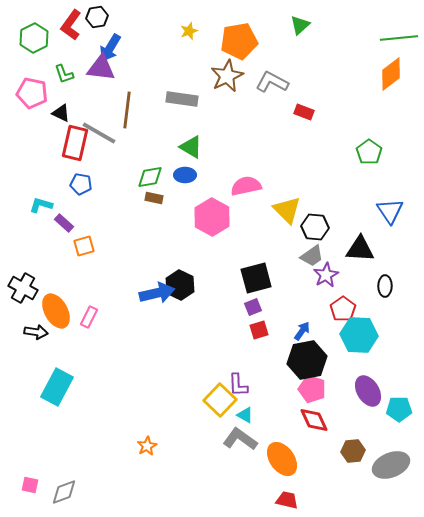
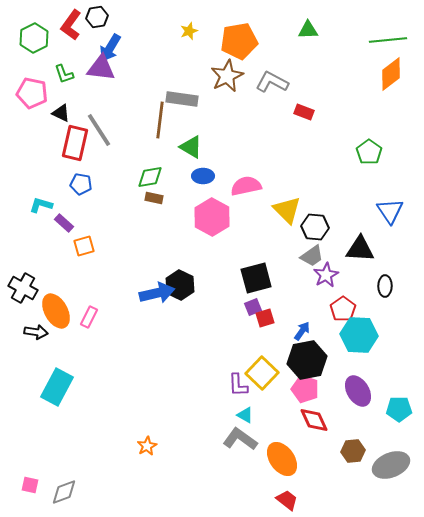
green triangle at (300, 25): moved 8 px right, 5 px down; rotated 40 degrees clockwise
green line at (399, 38): moved 11 px left, 2 px down
brown line at (127, 110): moved 33 px right, 10 px down
gray line at (99, 133): moved 3 px up; rotated 27 degrees clockwise
blue ellipse at (185, 175): moved 18 px right, 1 px down
red square at (259, 330): moved 6 px right, 12 px up
pink pentagon at (312, 389): moved 7 px left
purple ellipse at (368, 391): moved 10 px left
yellow square at (220, 400): moved 42 px right, 27 px up
red trapezoid at (287, 500): rotated 25 degrees clockwise
